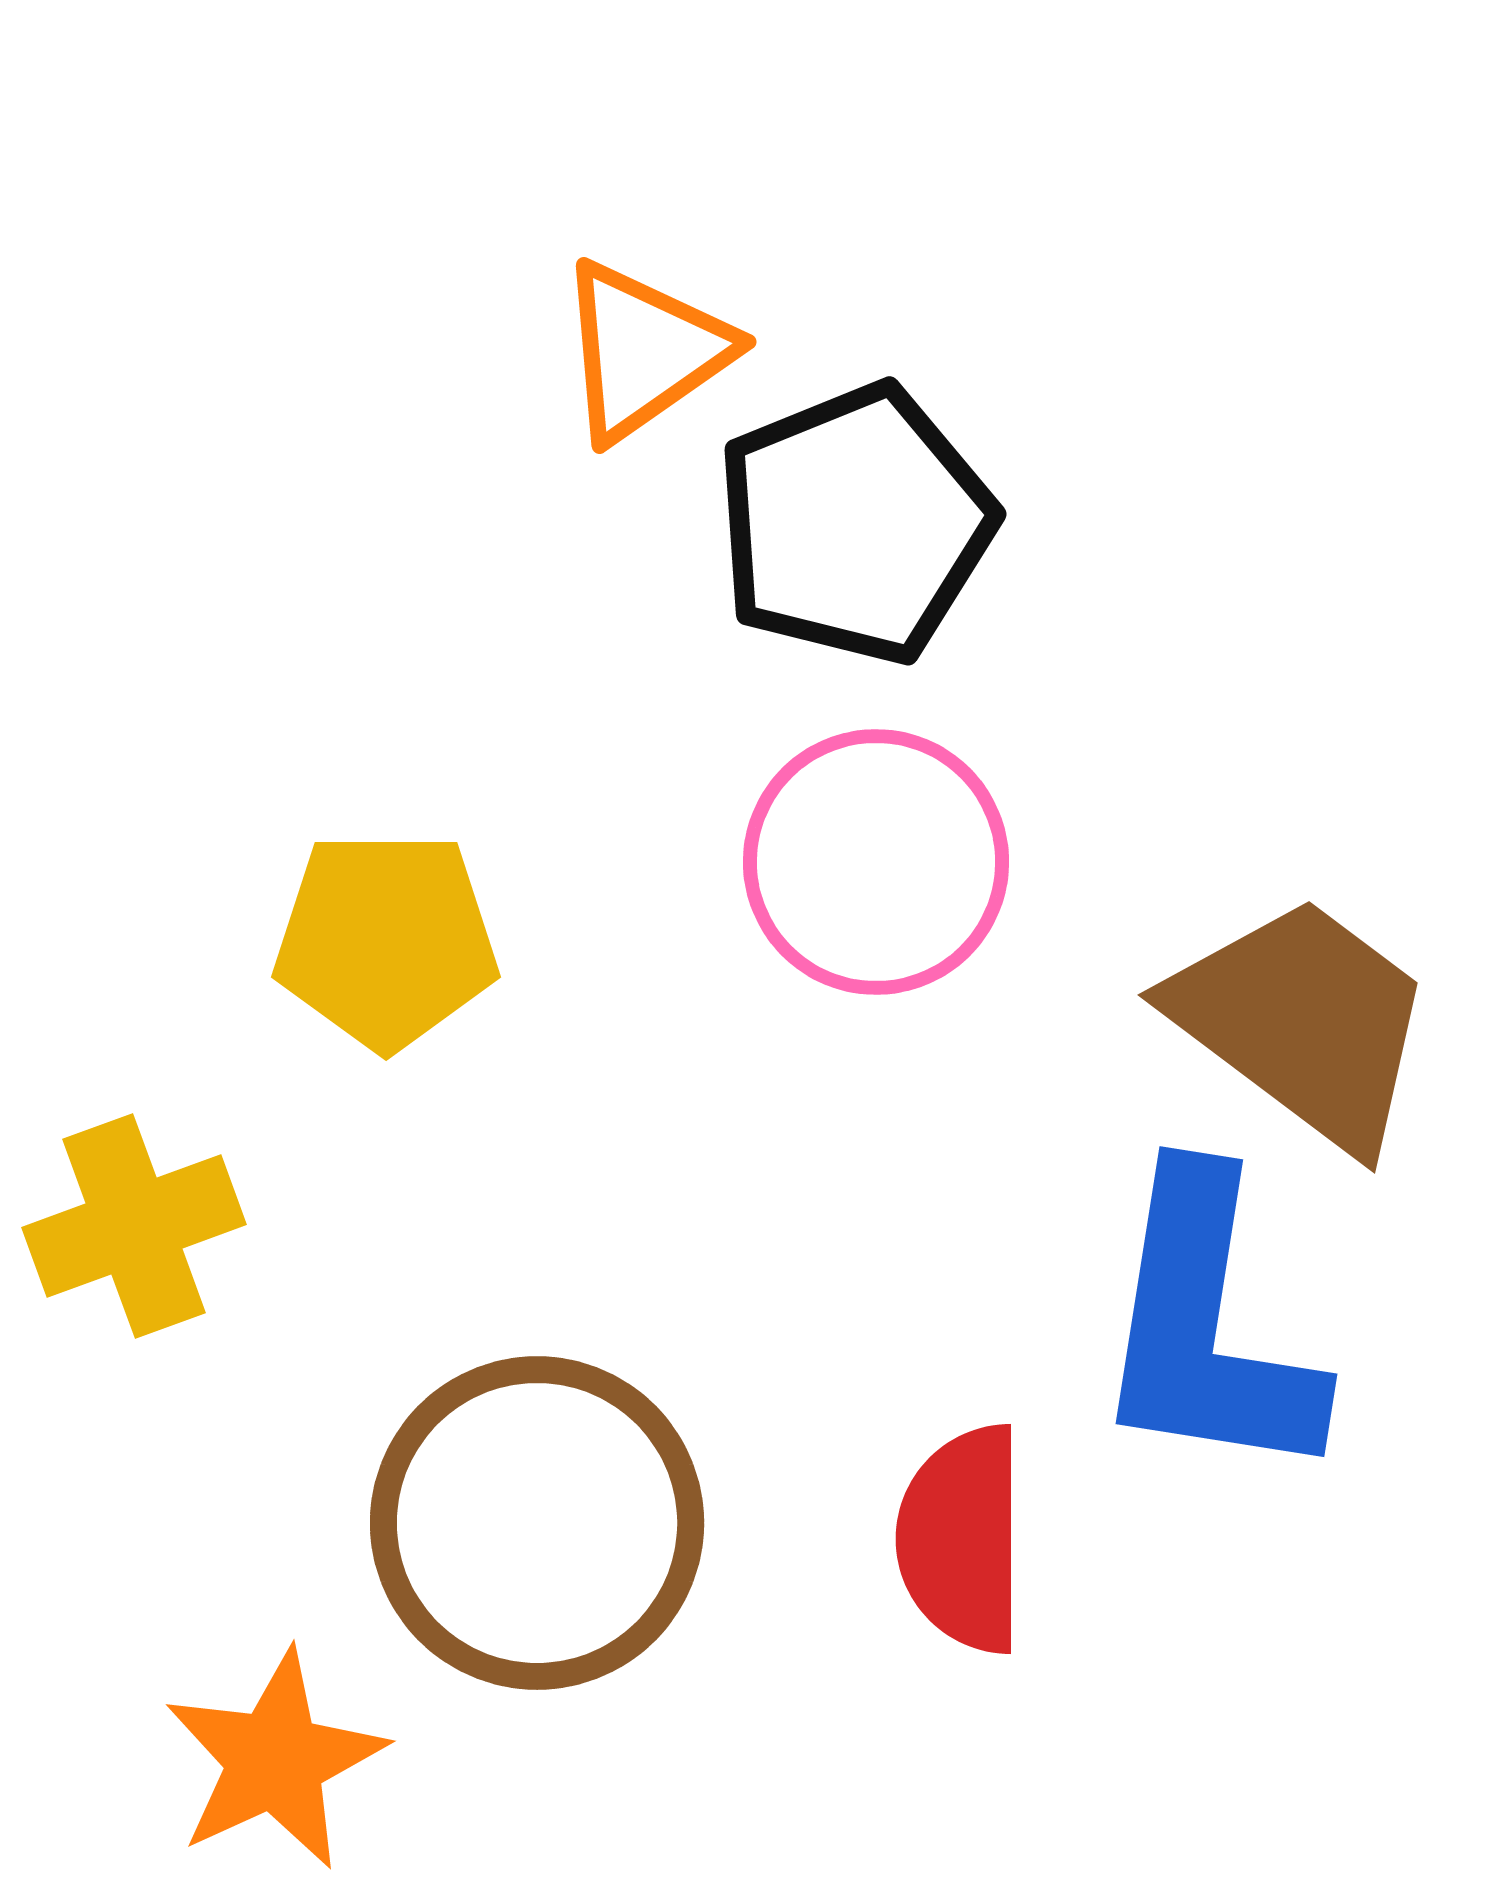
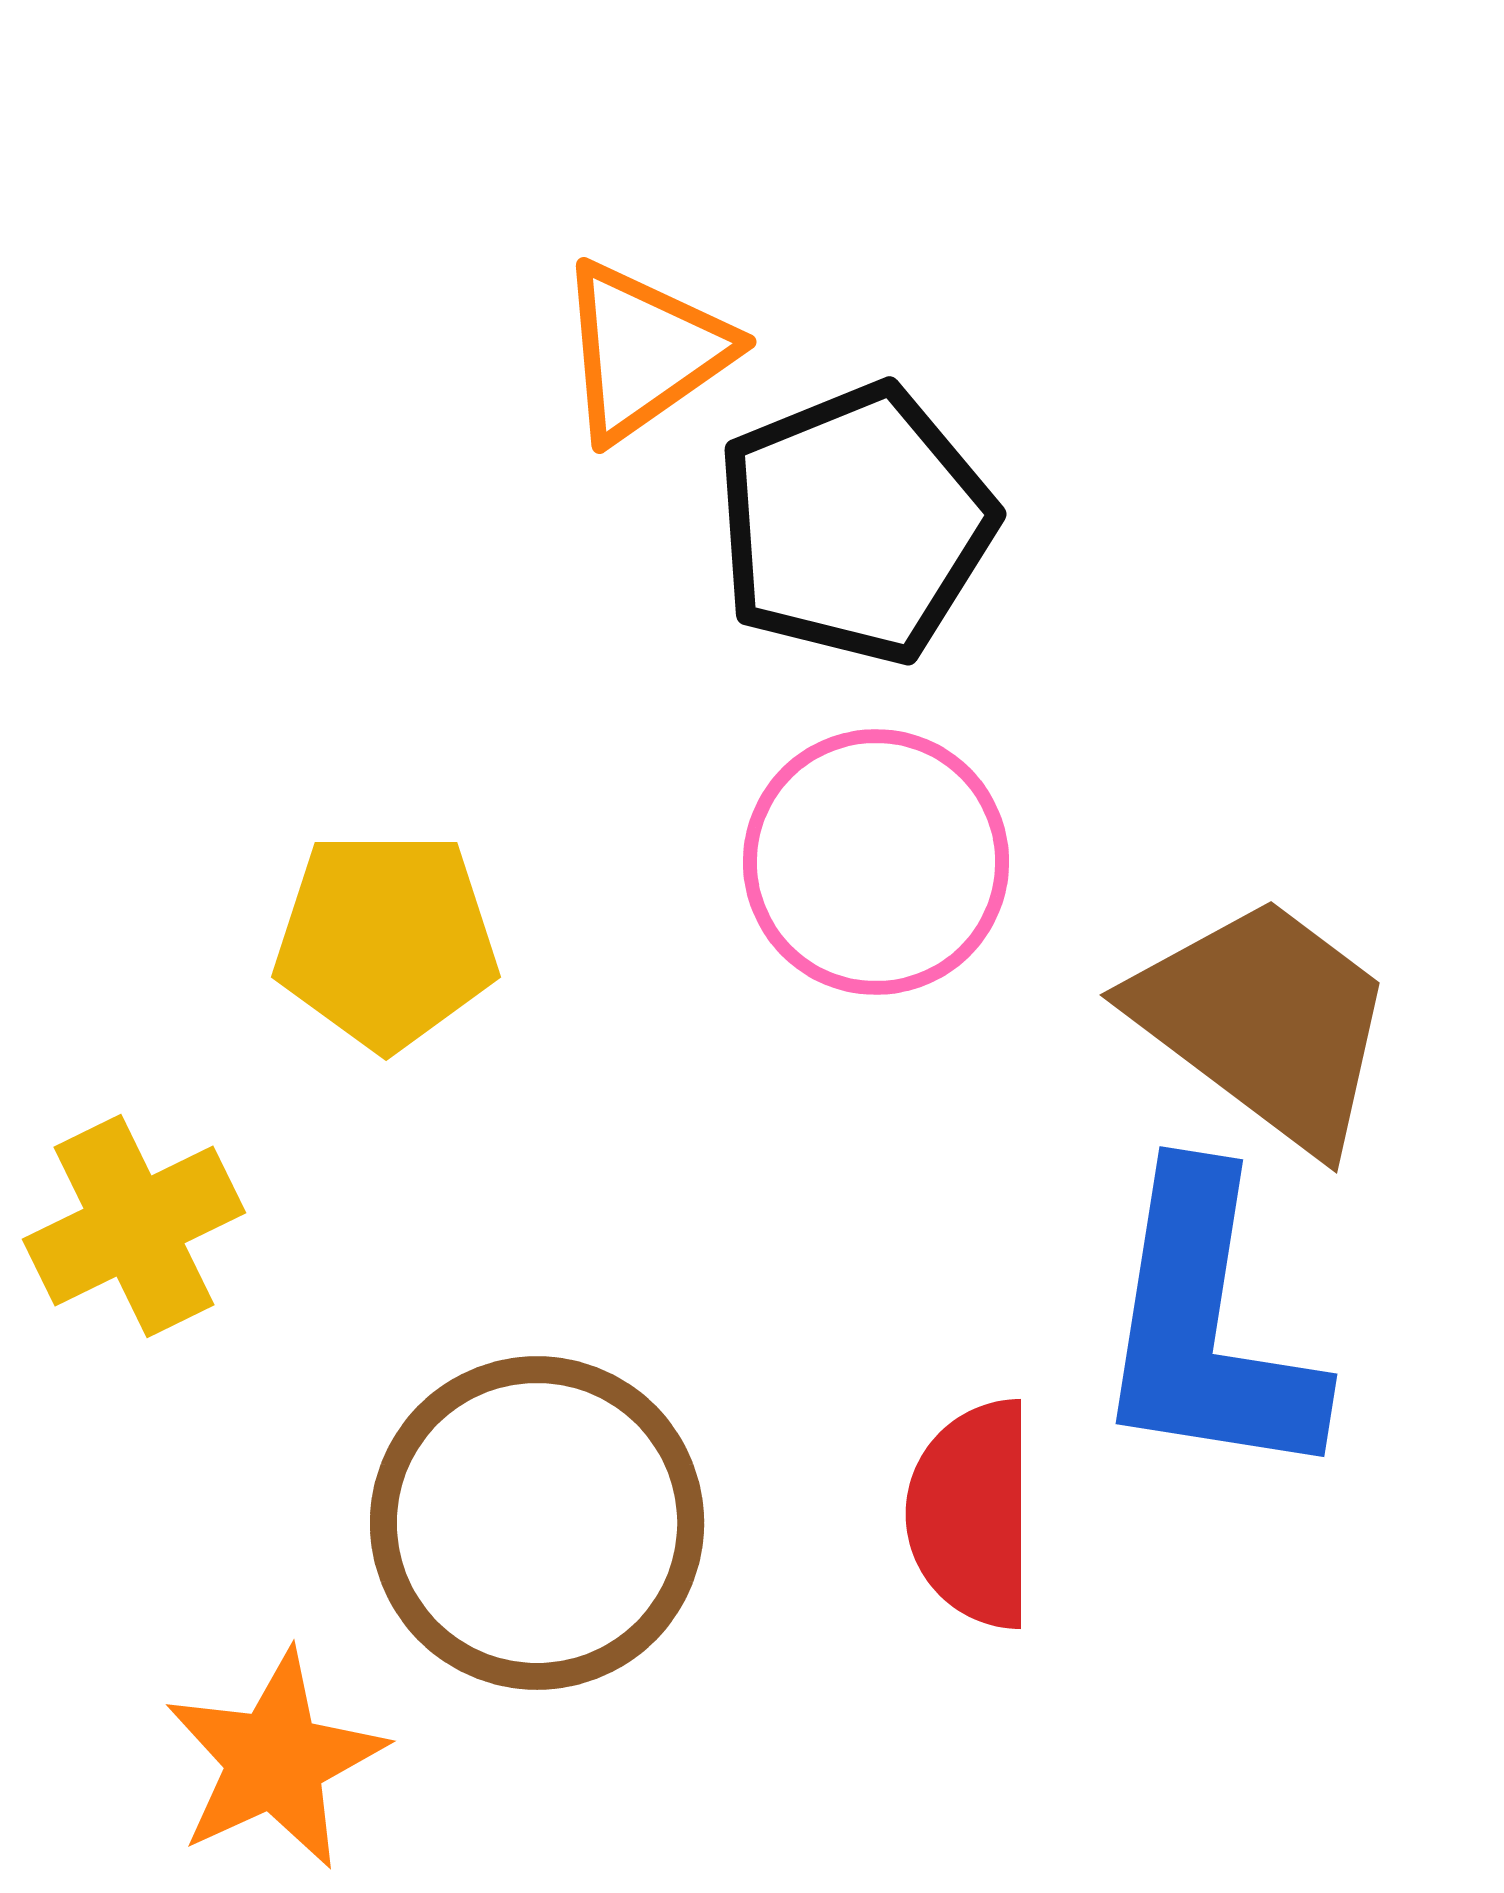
brown trapezoid: moved 38 px left
yellow cross: rotated 6 degrees counterclockwise
red semicircle: moved 10 px right, 25 px up
